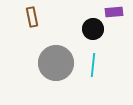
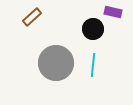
purple rectangle: moved 1 px left; rotated 18 degrees clockwise
brown rectangle: rotated 60 degrees clockwise
